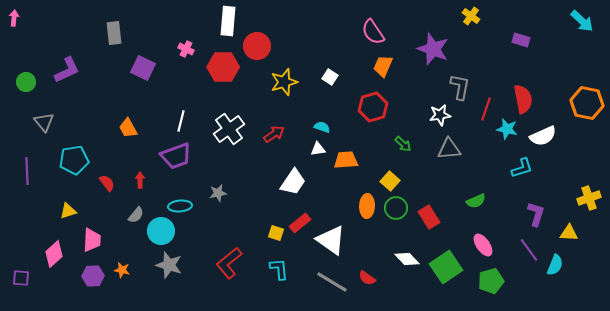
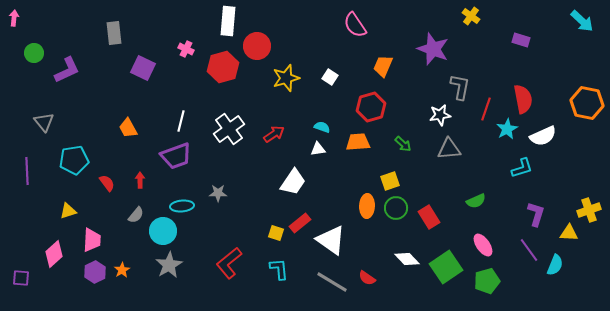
pink semicircle at (373, 32): moved 18 px left, 7 px up
red hexagon at (223, 67): rotated 16 degrees counterclockwise
green circle at (26, 82): moved 8 px right, 29 px up
yellow star at (284, 82): moved 2 px right, 4 px up
red hexagon at (373, 107): moved 2 px left
cyan star at (507, 129): rotated 30 degrees clockwise
orange trapezoid at (346, 160): moved 12 px right, 18 px up
yellow square at (390, 181): rotated 30 degrees clockwise
gray star at (218, 193): rotated 12 degrees clockwise
yellow cross at (589, 198): moved 12 px down
cyan ellipse at (180, 206): moved 2 px right
cyan circle at (161, 231): moved 2 px right
gray star at (169, 265): rotated 24 degrees clockwise
orange star at (122, 270): rotated 28 degrees clockwise
purple hexagon at (93, 276): moved 2 px right, 4 px up; rotated 25 degrees counterclockwise
green pentagon at (491, 281): moved 4 px left
